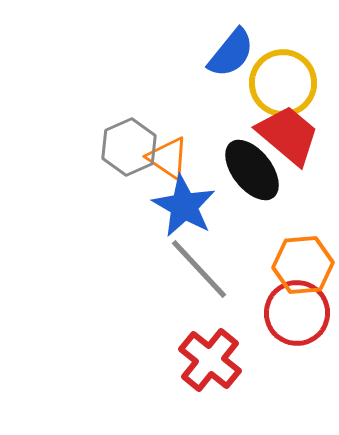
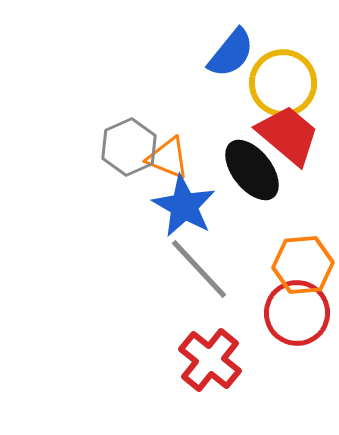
orange triangle: rotated 12 degrees counterclockwise
